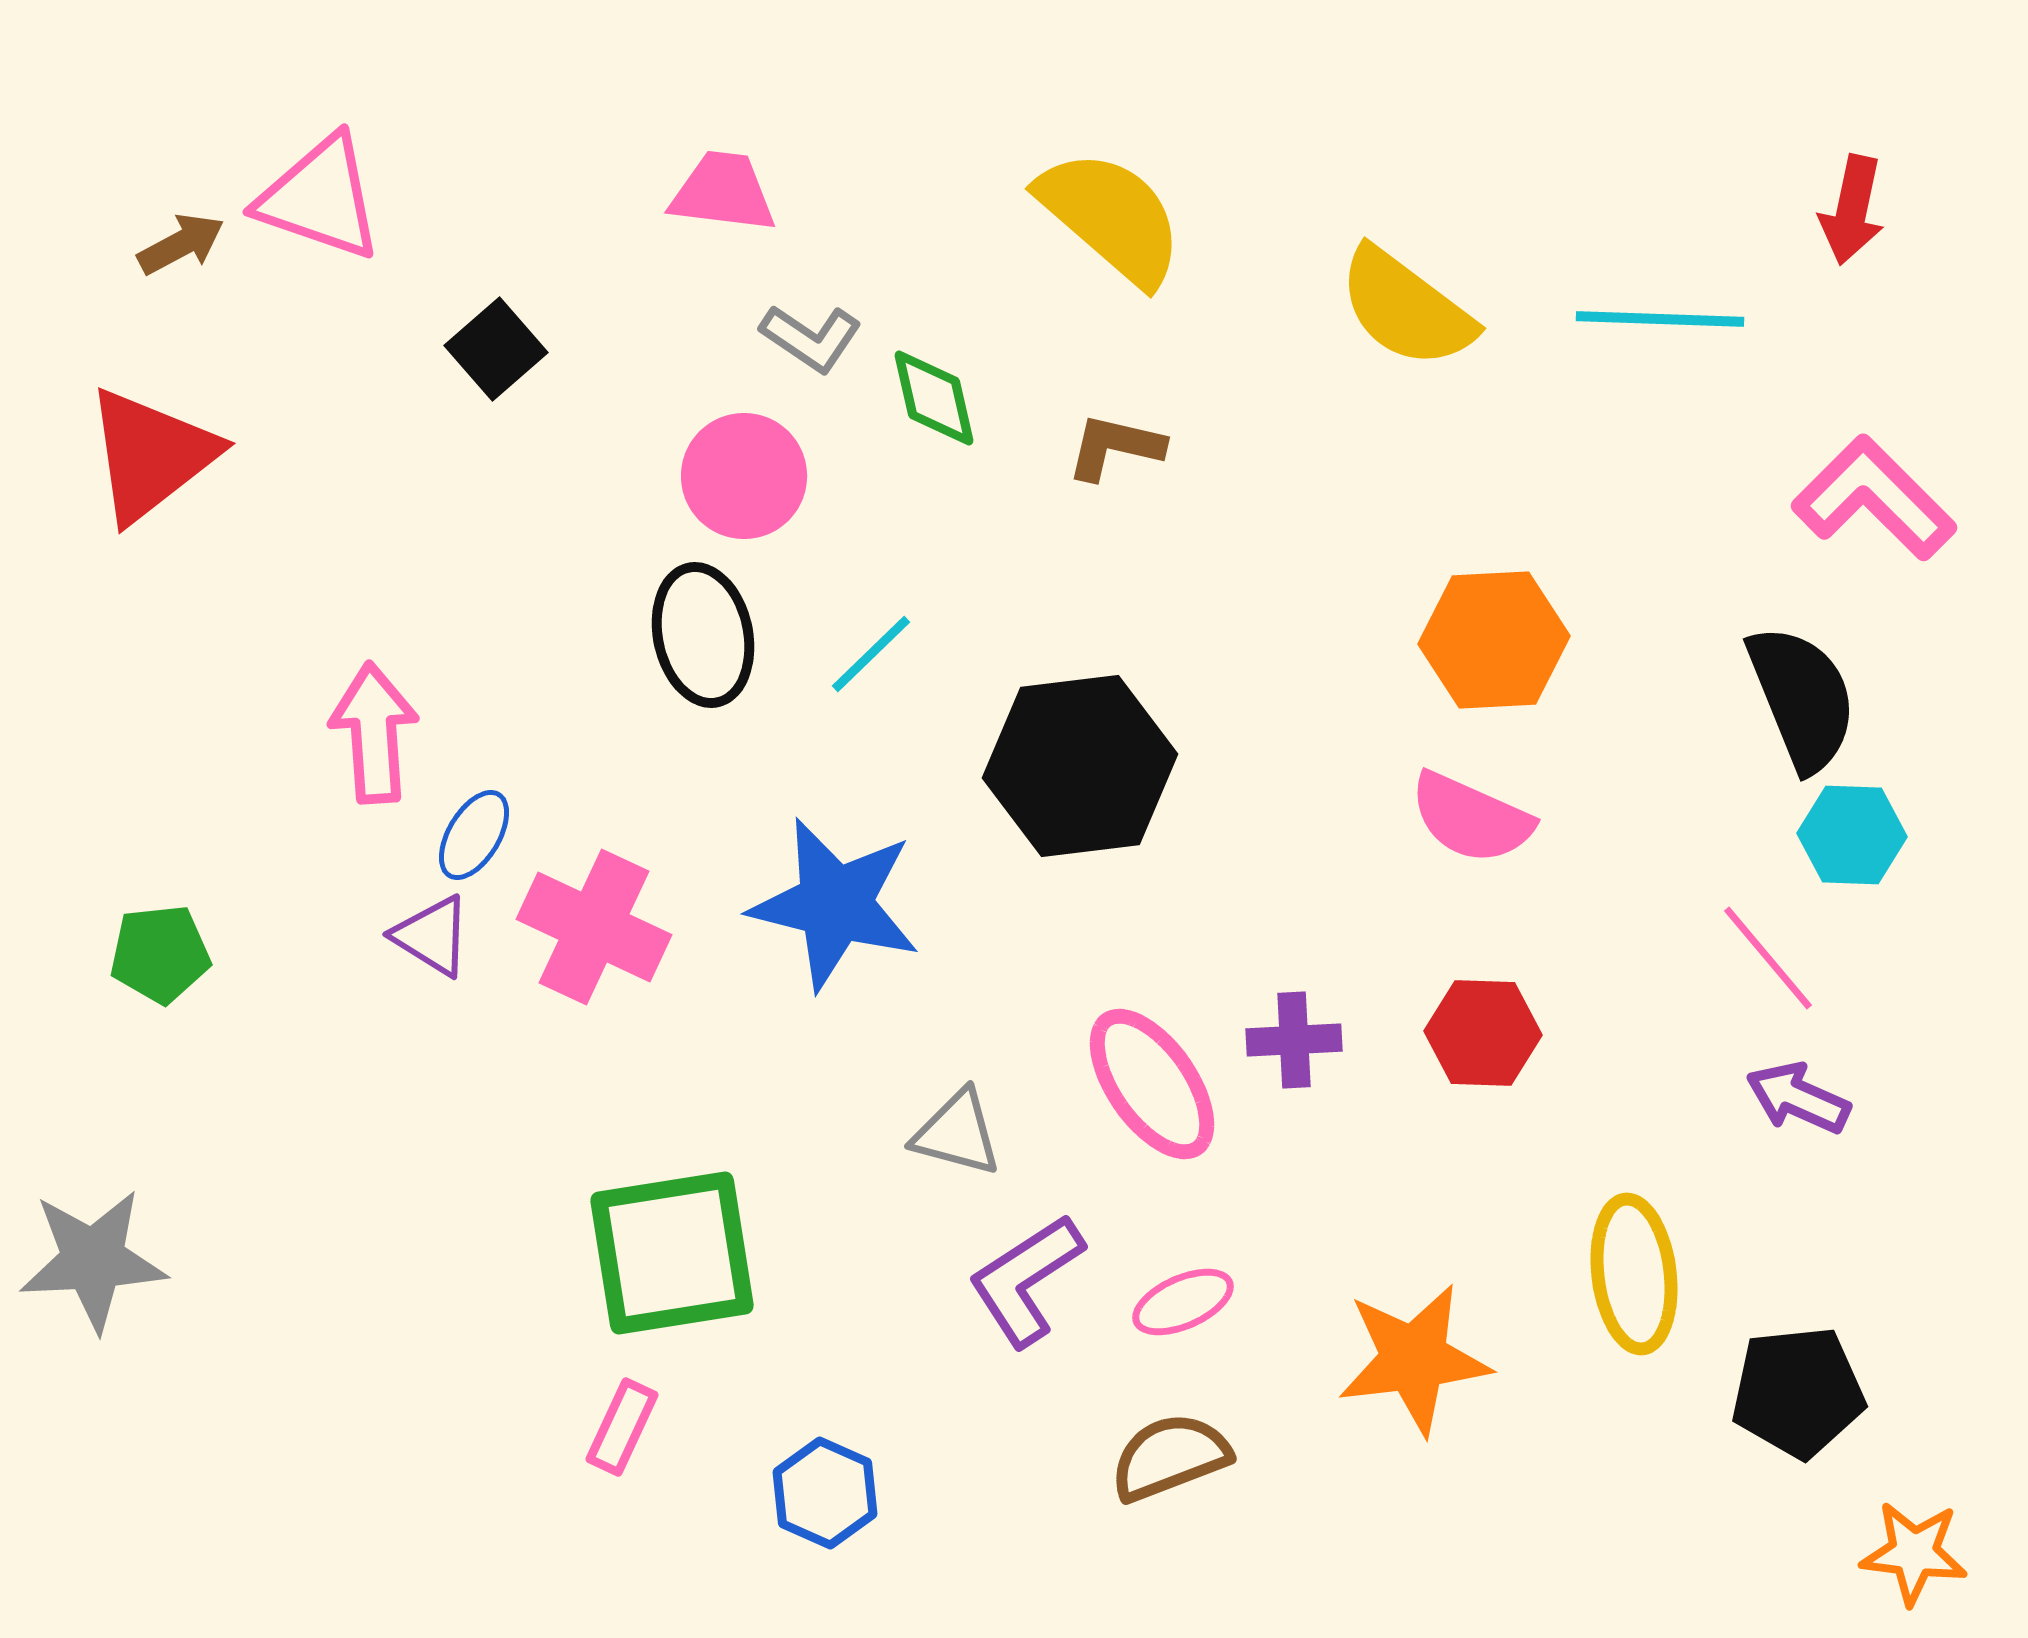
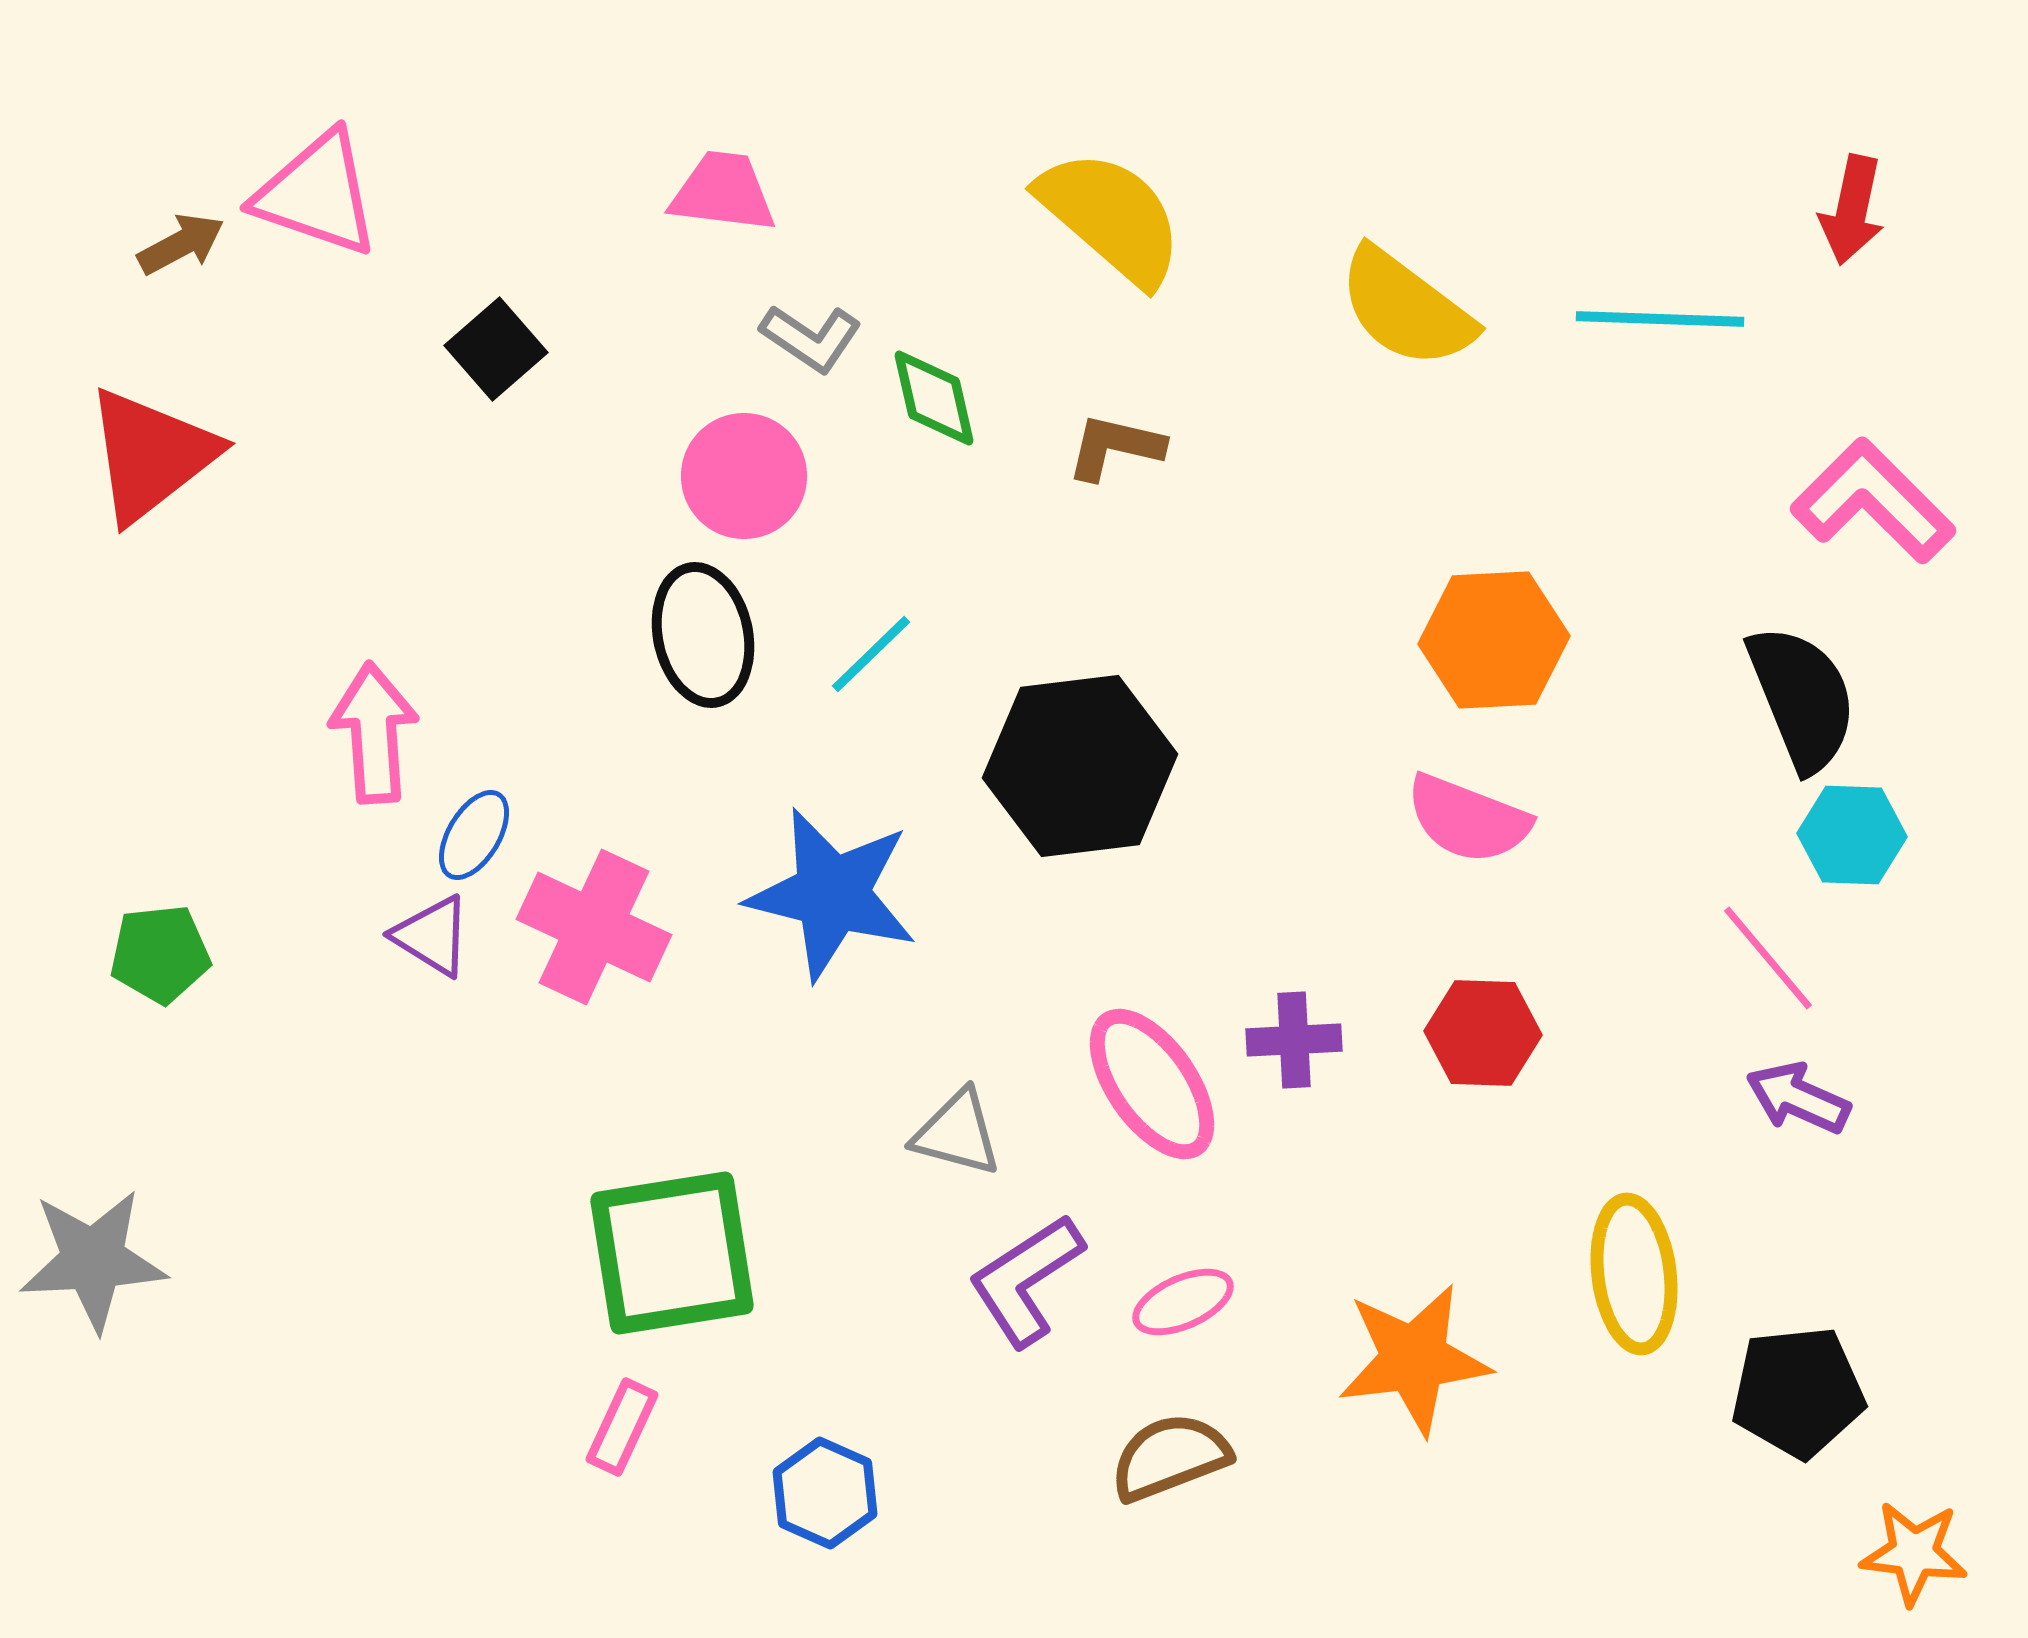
pink triangle at (320, 198): moved 3 px left, 4 px up
pink L-shape at (1874, 498): moved 1 px left, 3 px down
pink semicircle at (1471, 818): moved 3 px left, 1 px down; rotated 3 degrees counterclockwise
blue star at (835, 904): moved 3 px left, 10 px up
